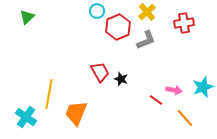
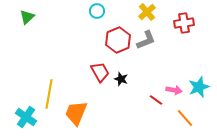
red hexagon: moved 13 px down
cyan star: moved 4 px left
